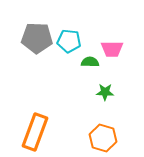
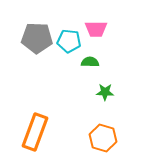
pink trapezoid: moved 16 px left, 20 px up
